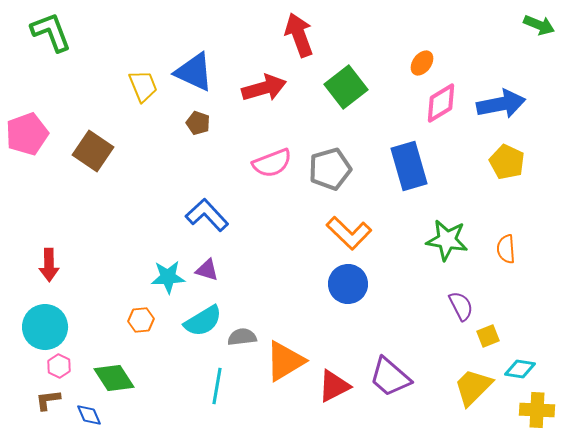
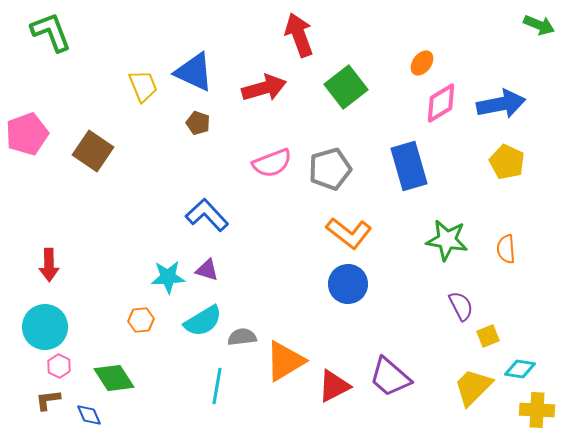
orange L-shape at (349, 233): rotated 6 degrees counterclockwise
